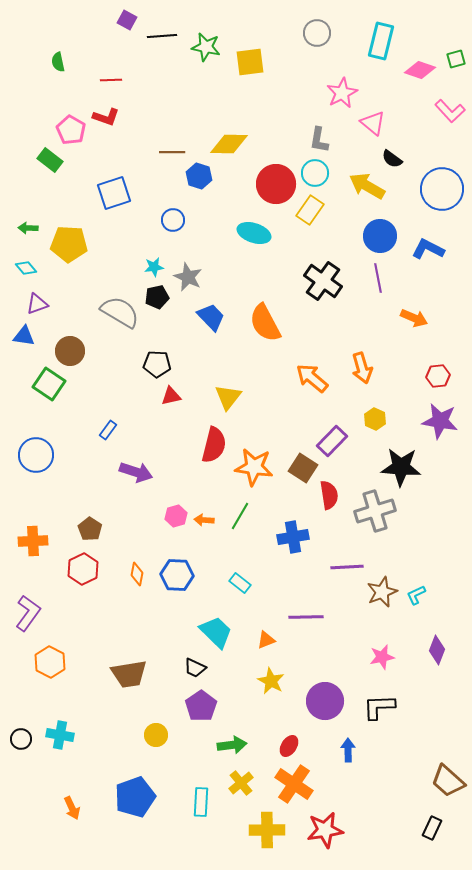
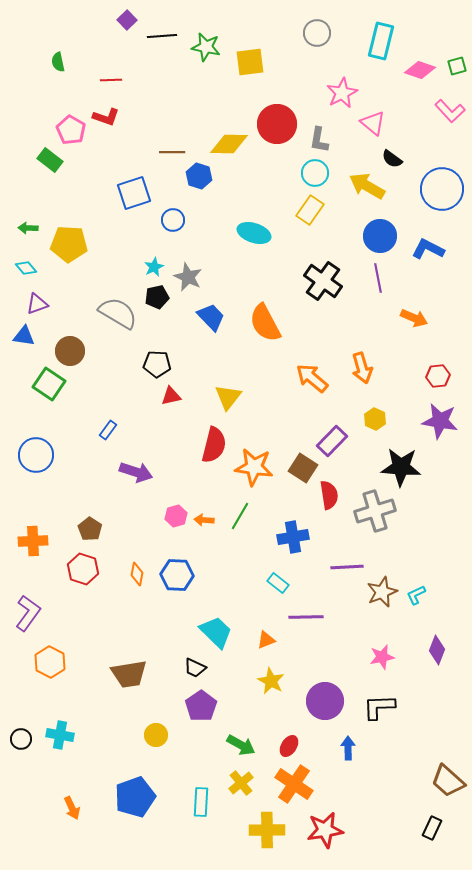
purple square at (127, 20): rotated 18 degrees clockwise
green square at (456, 59): moved 1 px right, 7 px down
red circle at (276, 184): moved 1 px right, 60 px up
blue square at (114, 193): moved 20 px right
cyan star at (154, 267): rotated 18 degrees counterclockwise
gray semicircle at (120, 312): moved 2 px left, 1 px down
red hexagon at (83, 569): rotated 16 degrees counterclockwise
cyan rectangle at (240, 583): moved 38 px right
green arrow at (232, 745): moved 9 px right; rotated 36 degrees clockwise
blue arrow at (348, 750): moved 2 px up
